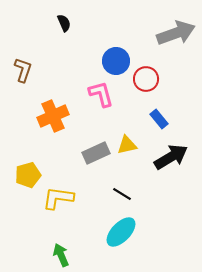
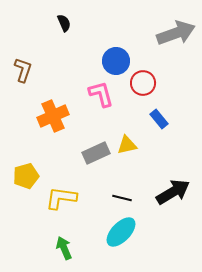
red circle: moved 3 px left, 4 px down
black arrow: moved 2 px right, 35 px down
yellow pentagon: moved 2 px left, 1 px down
black line: moved 4 px down; rotated 18 degrees counterclockwise
yellow L-shape: moved 3 px right
green arrow: moved 3 px right, 7 px up
